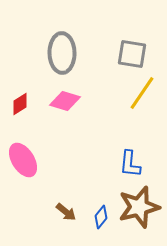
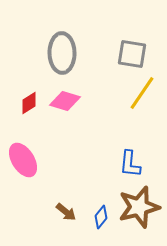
red diamond: moved 9 px right, 1 px up
